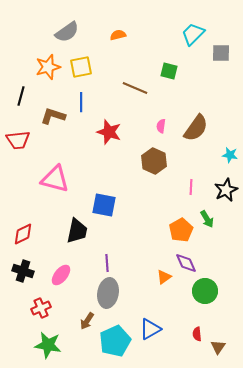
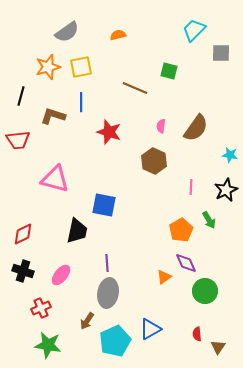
cyan trapezoid: moved 1 px right, 4 px up
green arrow: moved 2 px right, 1 px down
